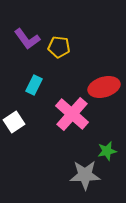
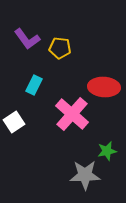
yellow pentagon: moved 1 px right, 1 px down
red ellipse: rotated 20 degrees clockwise
